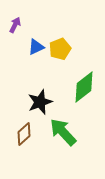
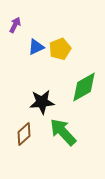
green diamond: rotated 8 degrees clockwise
black star: moved 2 px right; rotated 15 degrees clockwise
